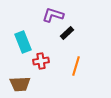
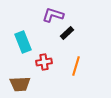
red cross: moved 3 px right, 1 px down
